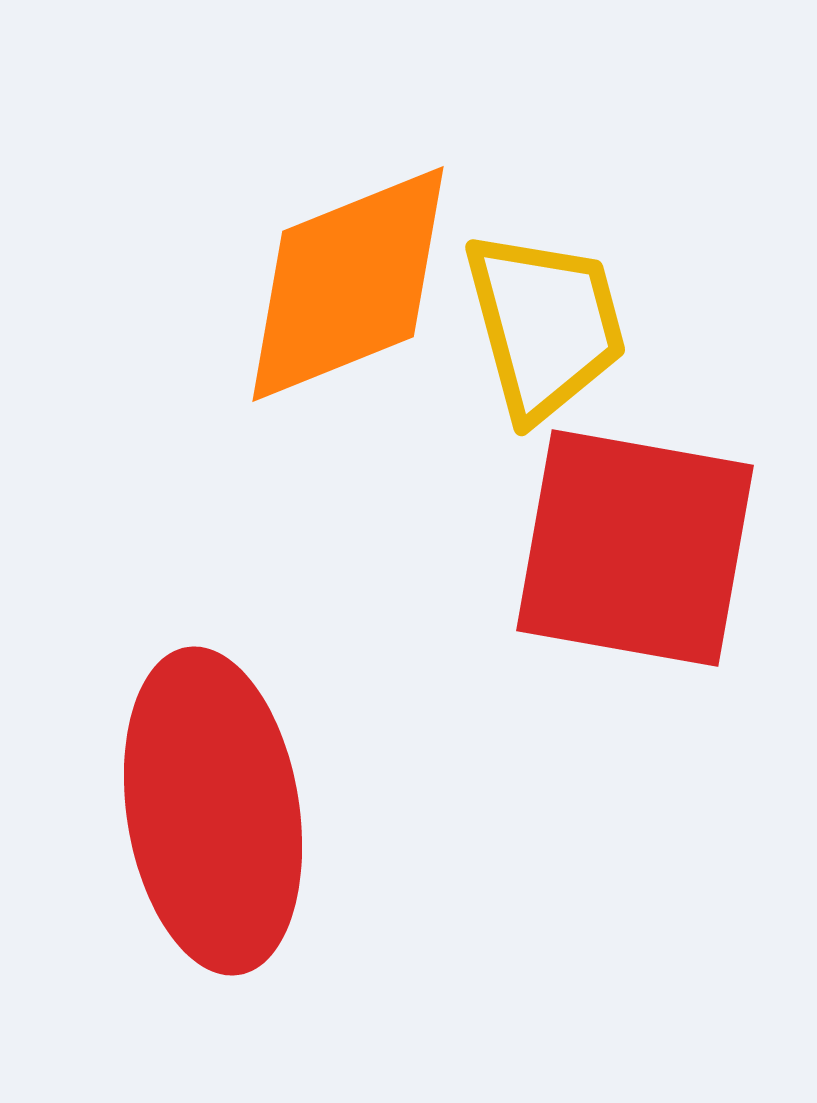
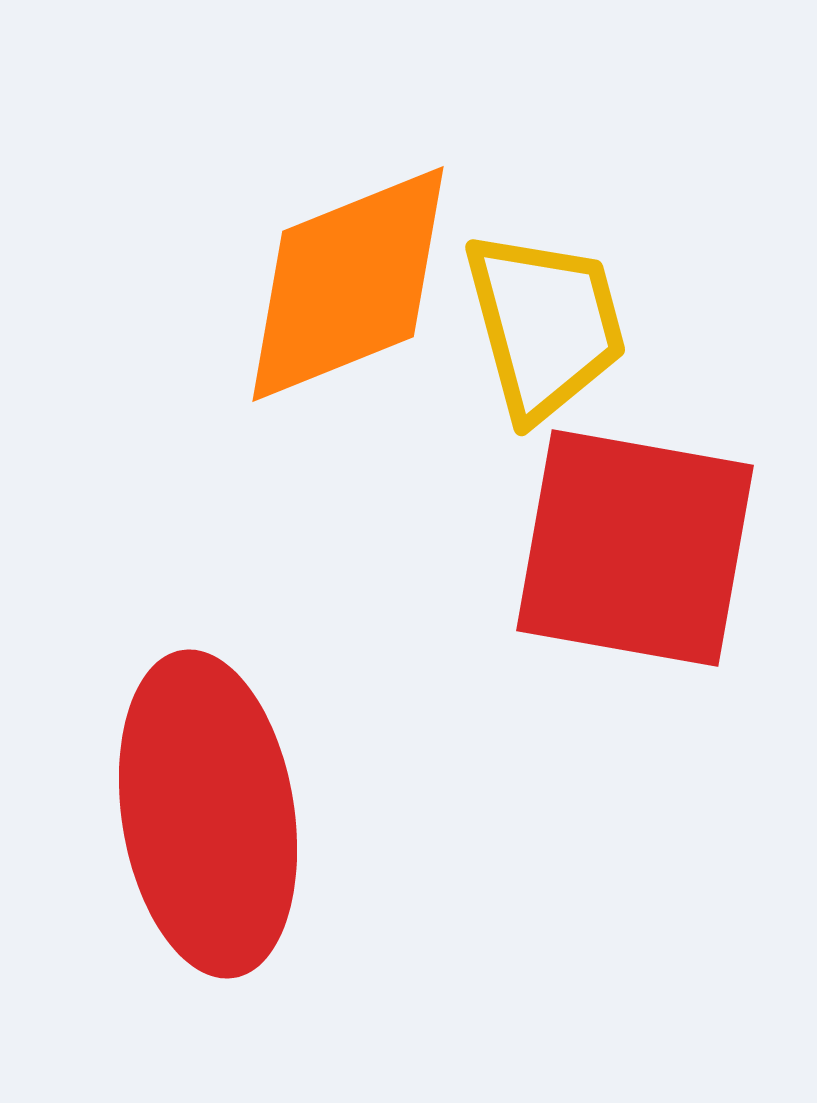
red ellipse: moved 5 px left, 3 px down
